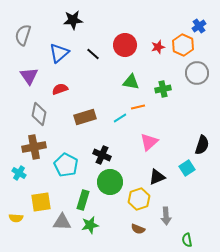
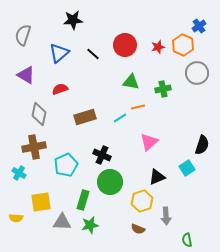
purple triangle: moved 3 px left, 1 px up; rotated 24 degrees counterclockwise
cyan pentagon: rotated 20 degrees clockwise
yellow hexagon: moved 3 px right, 2 px down
